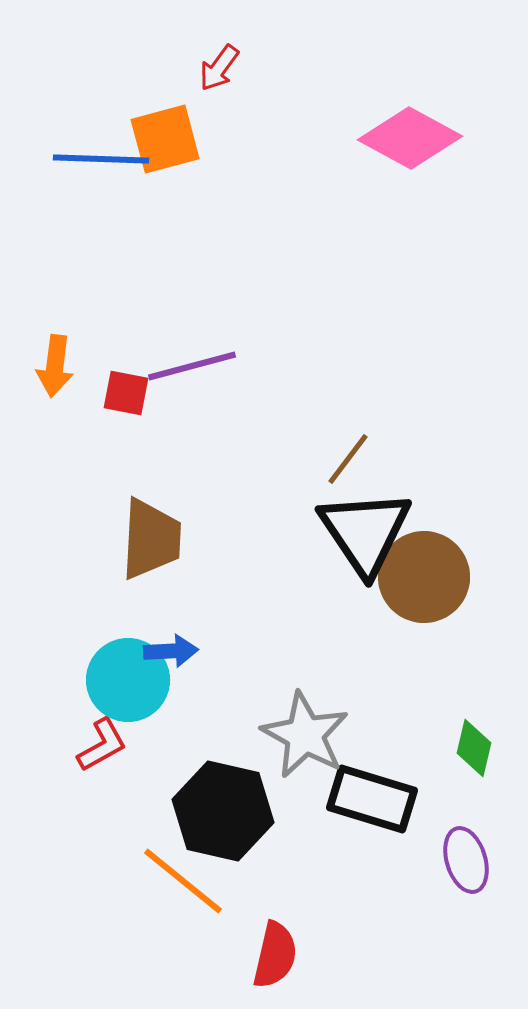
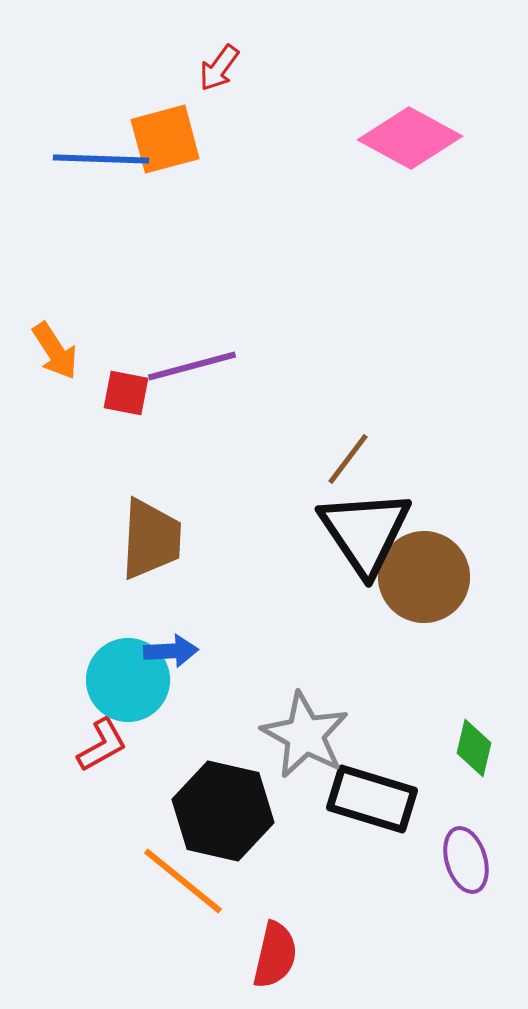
orange arrow: moved 15 px up; rotated 40 degrees counterclockwise
